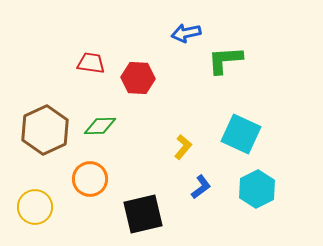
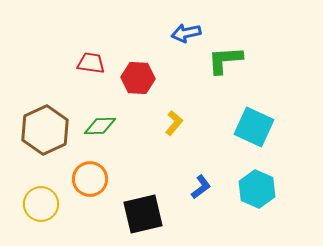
cyan square: moved 13 px right, 7 px up
yellow L-shape: moved 9 px left, 24 px up
cyan hexagon: rotated 9 degrees counterclockwise
yellow circle: moved 6 px right, 3 px up
